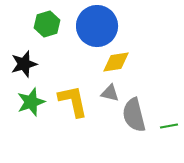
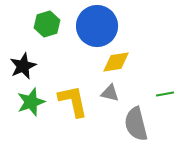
black star: moved 1 px left, 2 px down; rotated 8 degrees counterclockwise
gray semicircle: moved 2 px right, 9 px down
green line: moved 4 px left, 32 px up
